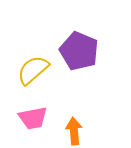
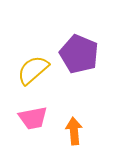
purple pentagon: moved 3 px down
